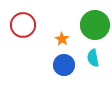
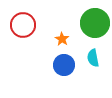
green circle: moved 2 px up
